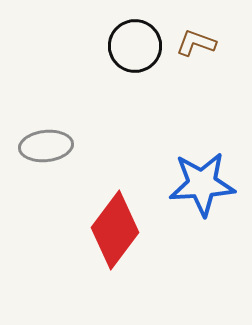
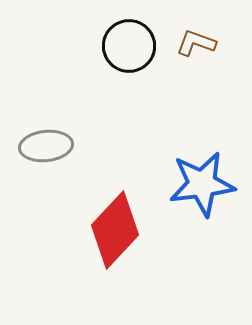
black circle: moved 6 px left
blue star: rotated 4 degrees counterclockwise
red diamond: rotated 6 degrees clockwise
